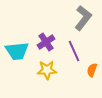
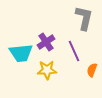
gray L-shape: moved 1 px right; rotated 25 degrees counterclockwise
cyan trapezoid: moved 4 px right, 2 px down
